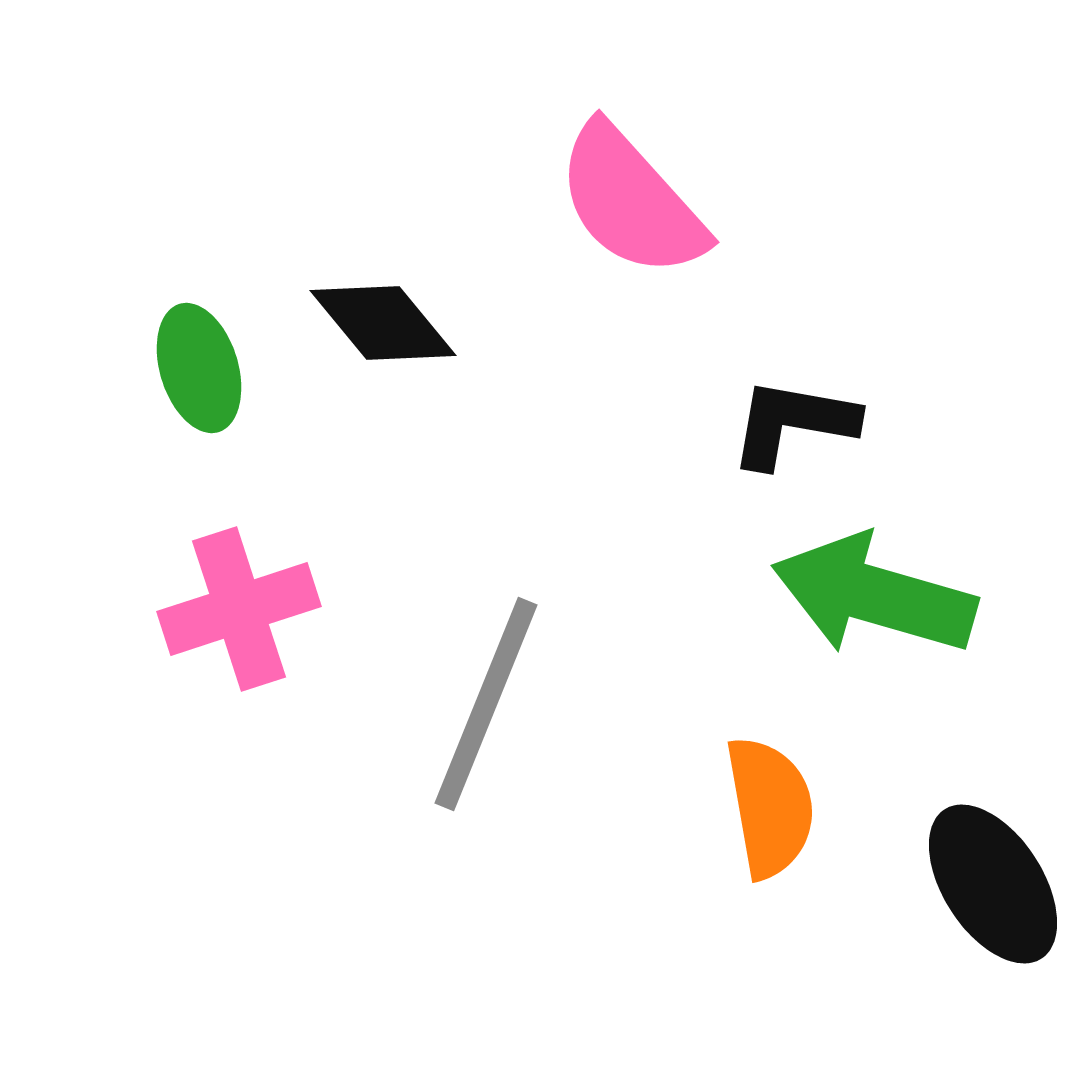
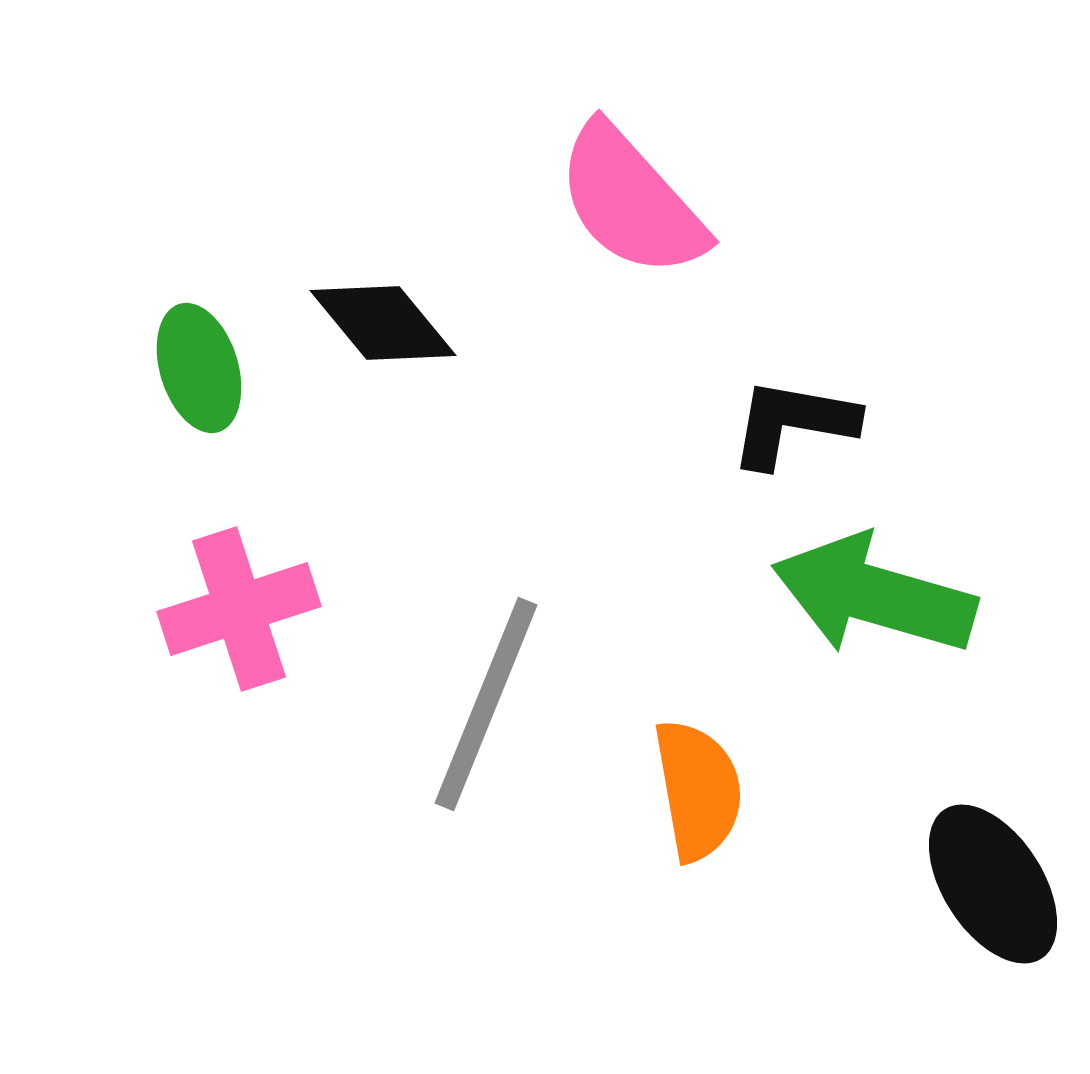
orange semicircle: moved 72 px left, 17 px up
